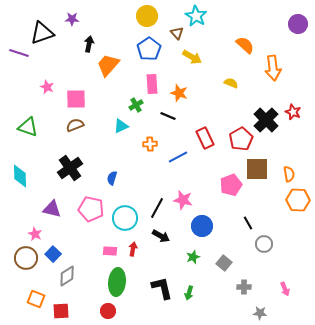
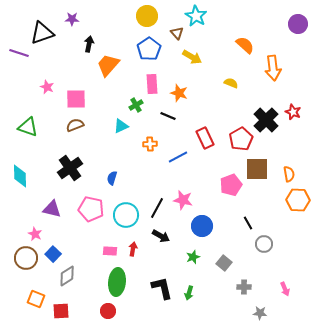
cyan circle at (125, 218): moved 1 px right, 3 px up
